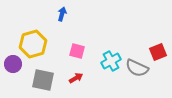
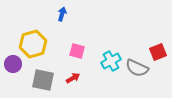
red arrow: moved 3 px left
